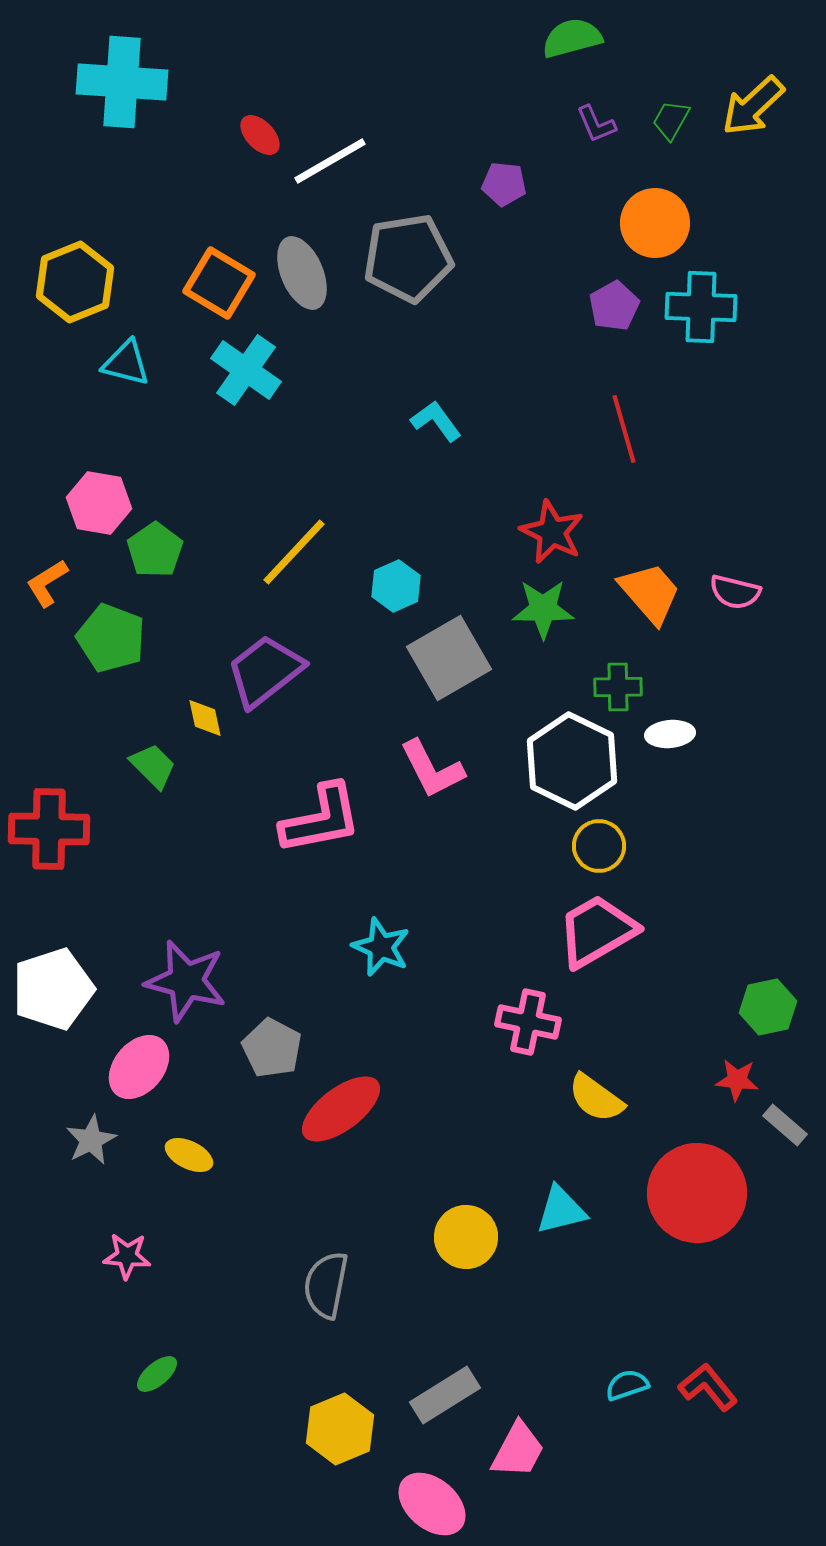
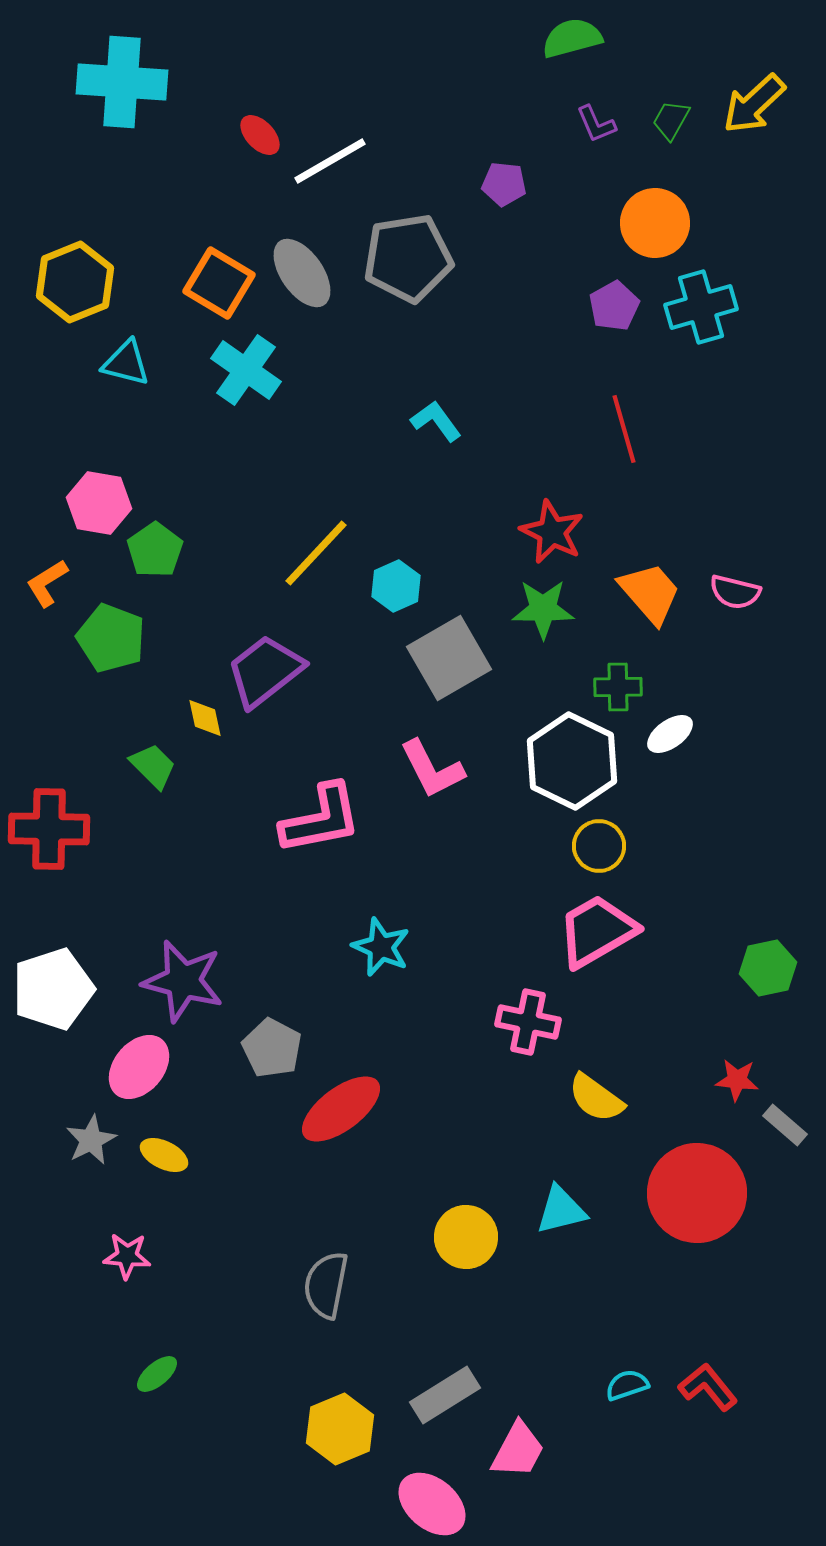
yellow arrow at (753, 106): moved 1 px right, 2 px up
gray ellipse at (302, 273): rotated 12 degrees counterclockwise
cyan cross at (701, 307): rotated 18 degrees counterclockwise
yellow line at (294, 552): moved 22 px right, 1 px down
white ellipse at (670, 734): rotated 30 degrees counterclockwise
purple star at (186, 981): moved 3 px left
green hexagon at (768, 1007): moved 39 px up
yellow ellipse at (189, 1155): moved 25 px left
